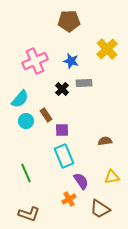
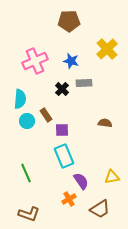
cyan semicircle: rotated 36 degrees counterclockwise
cyan circle: moved 1 px right
brown semicircle: moved 18 px up; rotated 16 degrees clockwise
brown trapezoid: rotated 65 degrees counterclockwise
